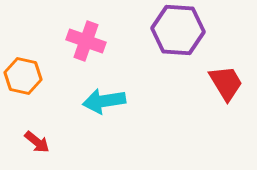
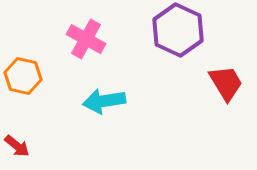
purple hexagon: rotated 21 degrees clockwise
pink cross: moved 2 px up; rotated 9 degrees clockwise
red arrow: moved 20 px left, 4 px down
